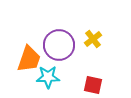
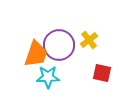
yellow cross: moved 4 px left, 1 px down
orange trapezoid: moved 7 px right, 5 px up
red square: moved 9 px right, 12 px up
